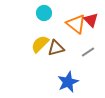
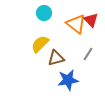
brown triangle: moved 10 px down
gray line: moved 2 px down; rotated 24 degrees counterclockwise
blue star: moved 2 px up; rotated 15 degrees clockwise
